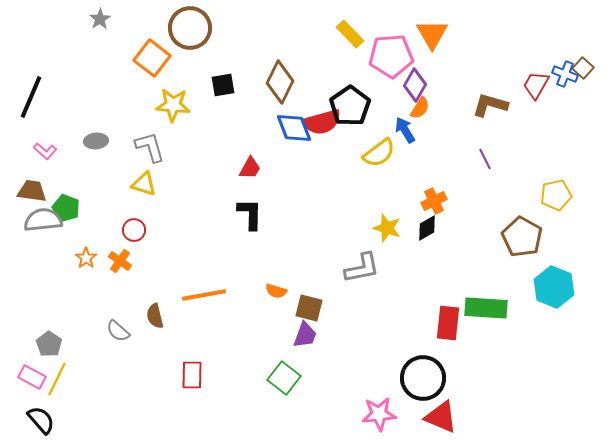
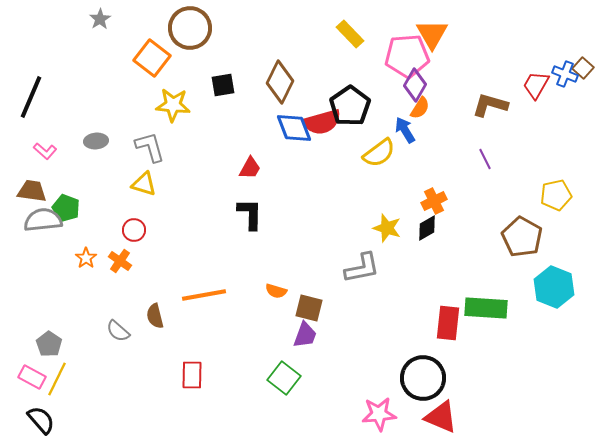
pink pentagon at (391, 56): moved 16 px right
